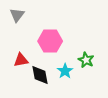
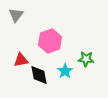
gray triangle: moved 1 px left
pink hexagon: rotated 20 degrees counterclockwise
green star: moved 1 px up; rotated 21 degrees counterclockwise
black diamond: moved 1 px left
